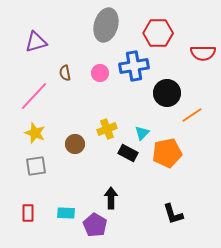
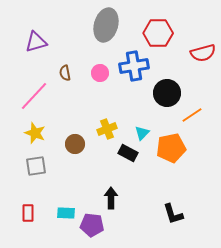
red semicircle: rotated 15 degrees counterclockwise
orange pentagon: moved 4 px right, 5 px up
purple pentagon: moved 3 px left; rotated 25 degrees counterclockwise
